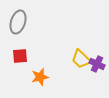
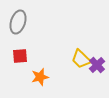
purple cross: moved 1 px down; rotated 21 degrees clockwise
